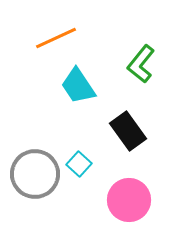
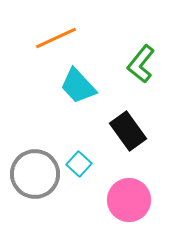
cyan trapezoid: rotated 9 degrees counterclockwise
